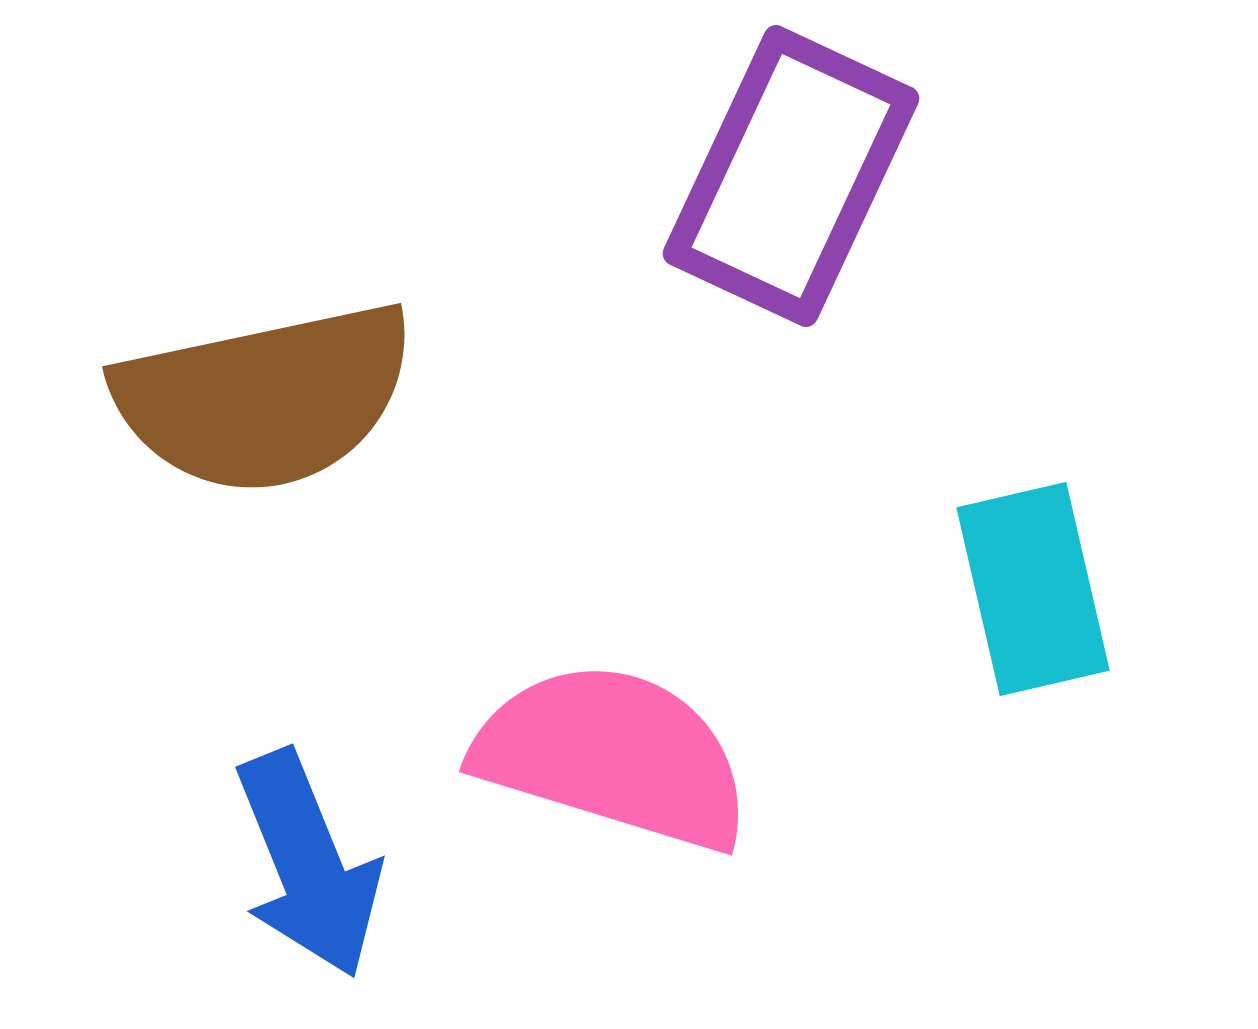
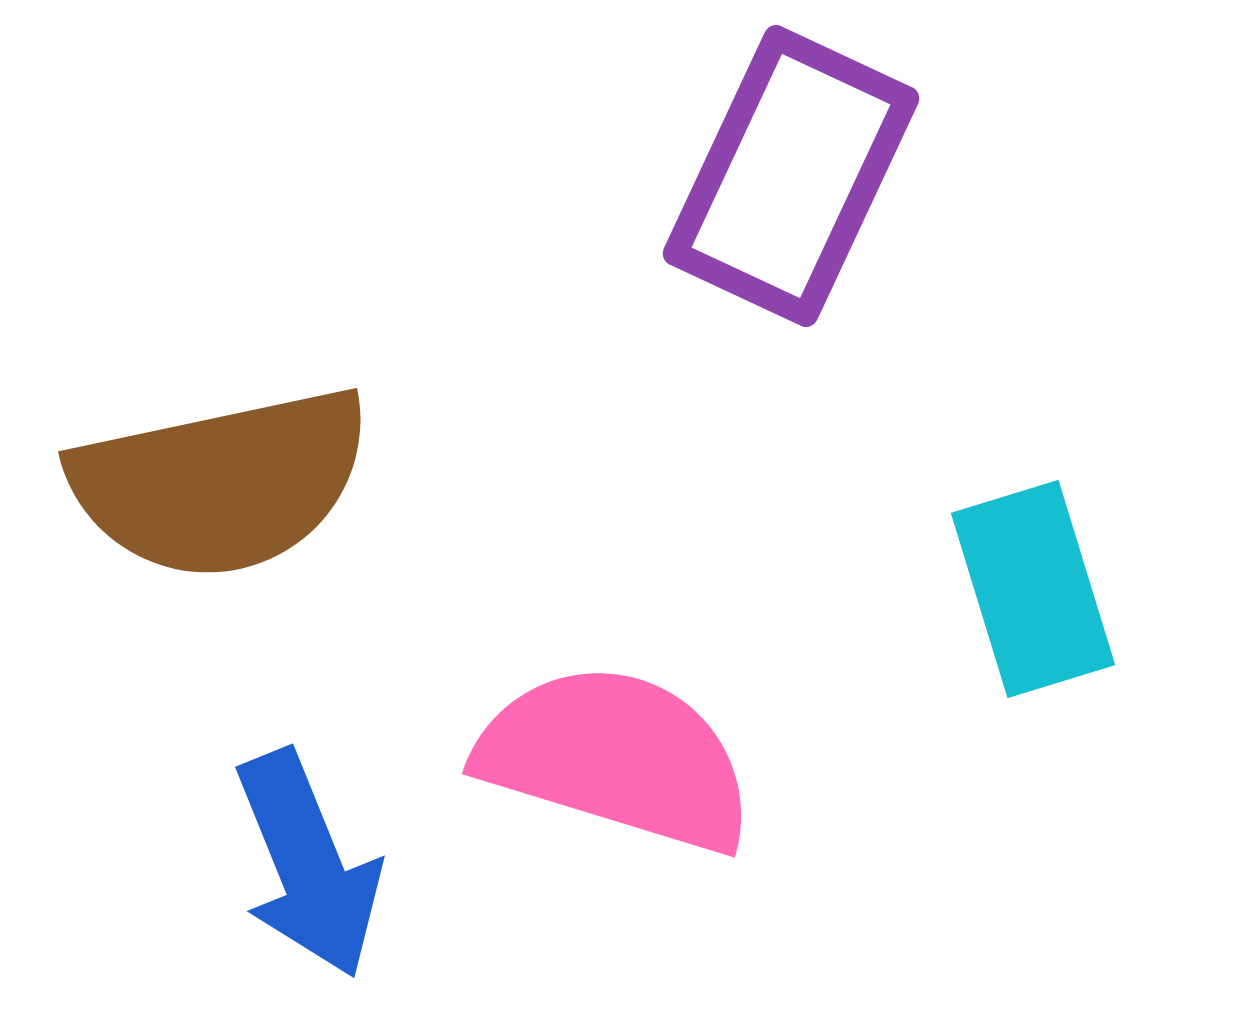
brown semicircle: moved 44 px left, 85 px down
cyan rectangle: rotated 4 degrees counterclockwise
pink semicircle: moved 3 px right, 2 px down
